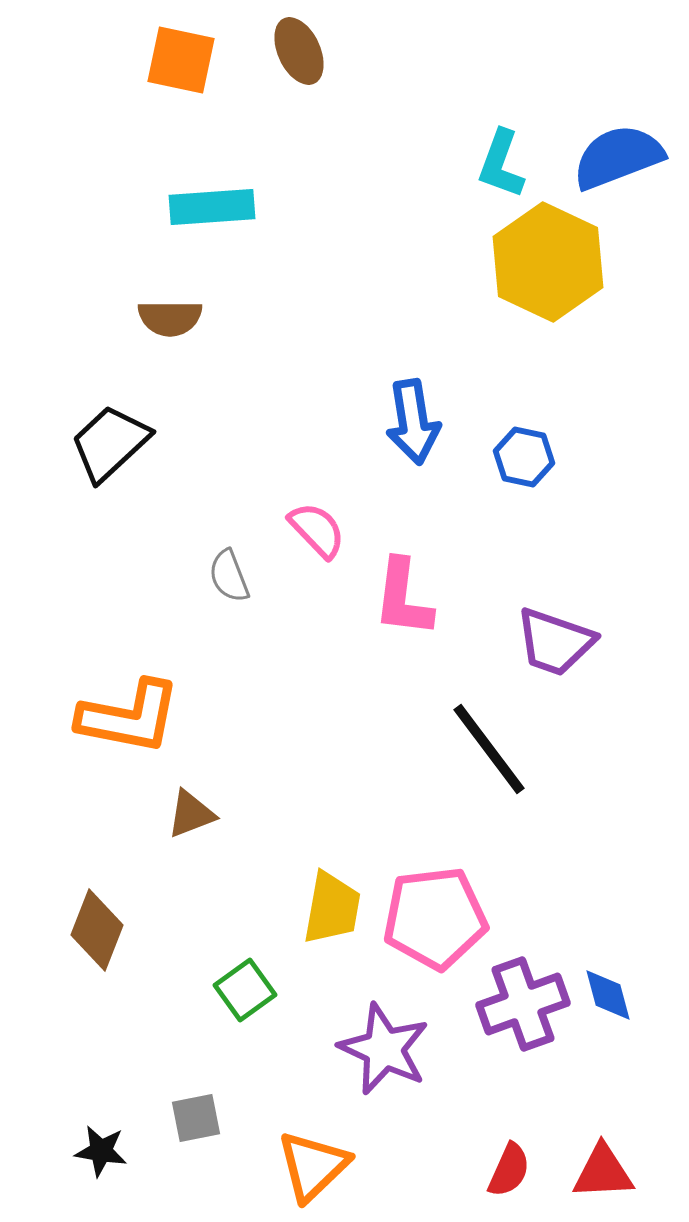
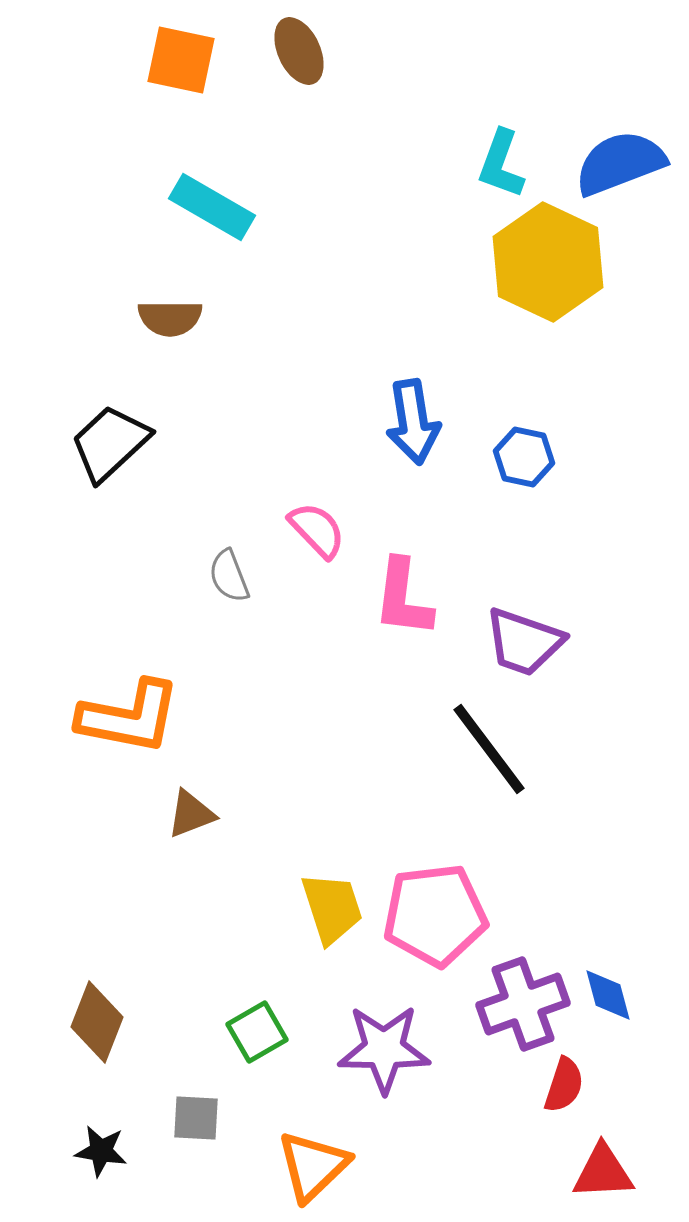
blue semicircle: moved 2 px right, 6 px down
cyan rectangle: rotated 34 degrees clockwise
purple trapezoid: moved 31 px left
yellow trapezoid: rotated 28 degrees counterclockwise
pink pentagon: moved 3 px up
brown diamond: moved 92 px down
green square: moved 12 px right, 42 px down; rotated 6 degrees clockwise
purple star: rotated 24 degrees counterclockwise
gray square: rotated 14 degrees clockwise
red semicircle: moved 55 px right, 85 px up; rotated 6 degrees counterclockwise
